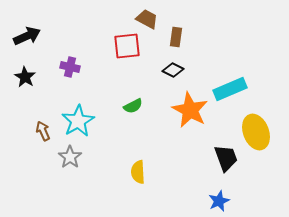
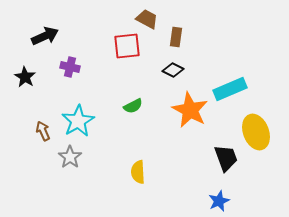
black arrow: moved 18 px right
